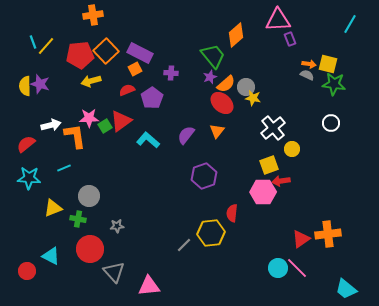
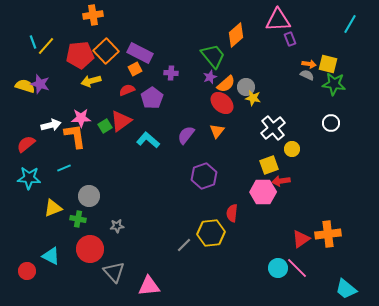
yellow semicircle at (25, 86): rotated 108 degrees clockwise
pink star at (89, 118): moved 8 px left
